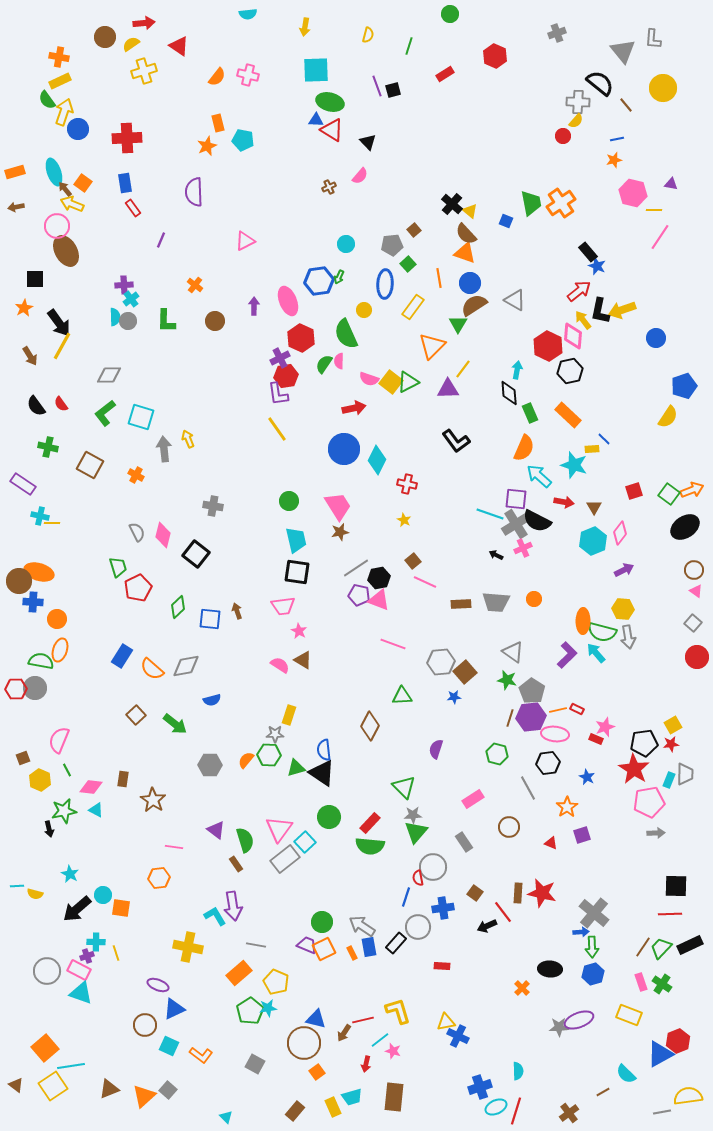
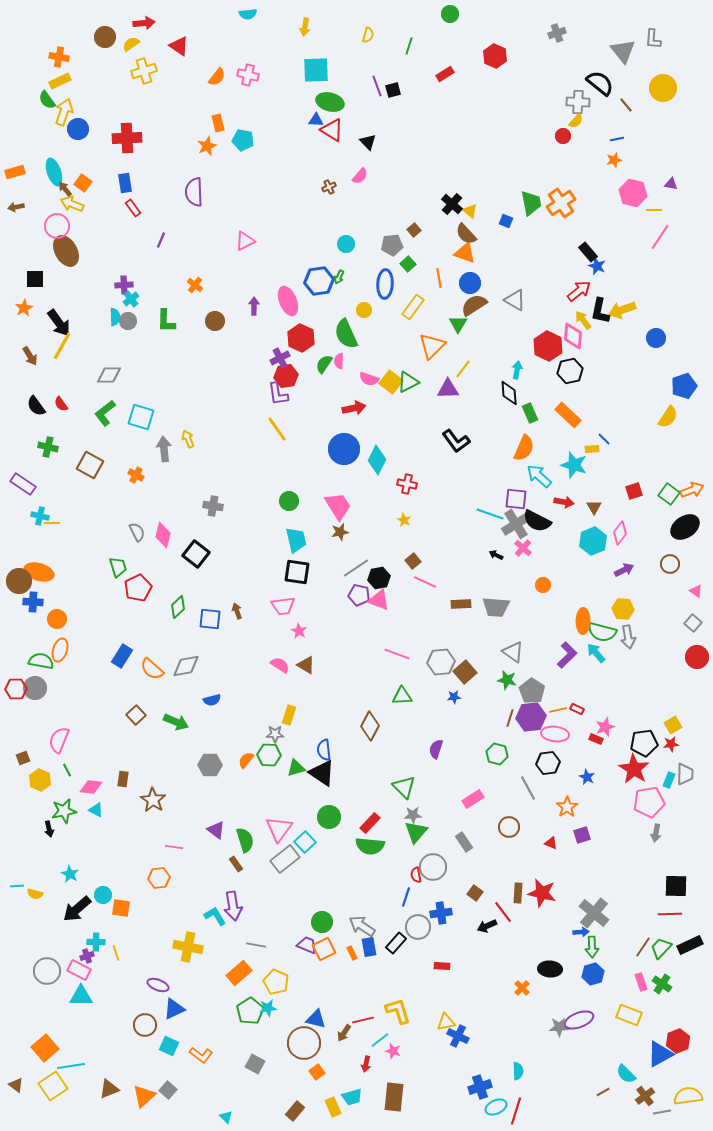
pink cross at (523, 548): rotated 24 degrees counterclockwise
brown circle at (694, 570): moved 24 px left, 6 px up
orange circle at (534, 599): moved 9 px right, 14 px up
gray trapezoid at (496, 602): moved 5 px down
pink line at (393, 644): moved 4 px right, 10 px down
brown triangle at (303, 660): moved 3 px right, 5 px down
green arrow at (175, 724): moved 1 px right, 2 px up; rotated 15 degrees counterclockwise
gray arrow at (656, 833): rotated 102 degrees clockwise
red semicircle at (418, 878): moved 2 px left, 3 px up
blue cross at (443, 908): moved 2 px left, 5 px down
cyan triangle at (81, 993): moved 3 px down; rotated 20 degrees counterclockwise
brown cross at (569, 1113): moved 76 px right, 17 px up
